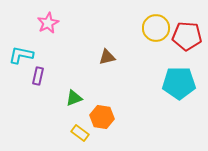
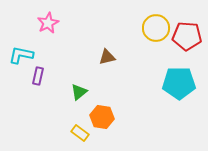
green triangle: moved 5 px right, 6 px up; rotated 18 degrees counterclockwise
